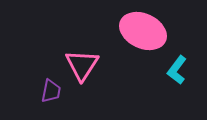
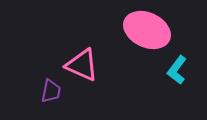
pink ellipse: moved 4 px right, 1 px up
pink triangle: rotated 39 degrees counterclockwise
